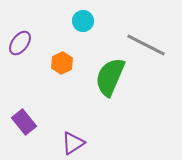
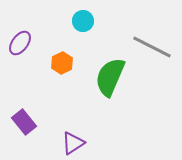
gray line: moved 6 px right, 2 px down
